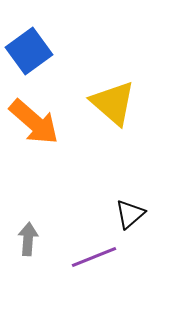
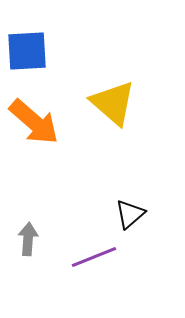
blue square: moved 2 px left; rotated 33 degrees clockwise
